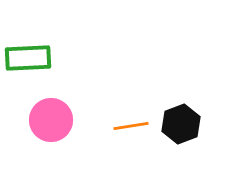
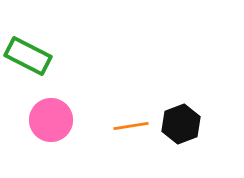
green rectangle: moved 2 px up; rotated 30 degrees clockwise
